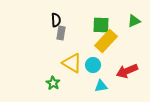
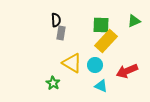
cyan circle: moved 2 px right
cyan triangle: rotated 32 degrees clockwise
